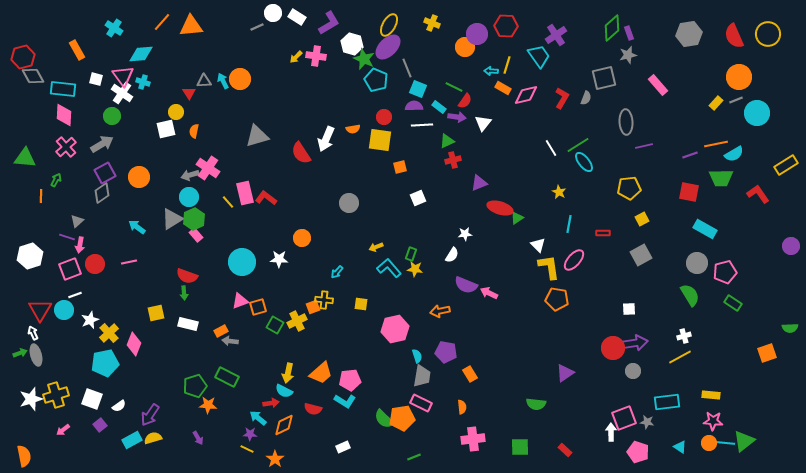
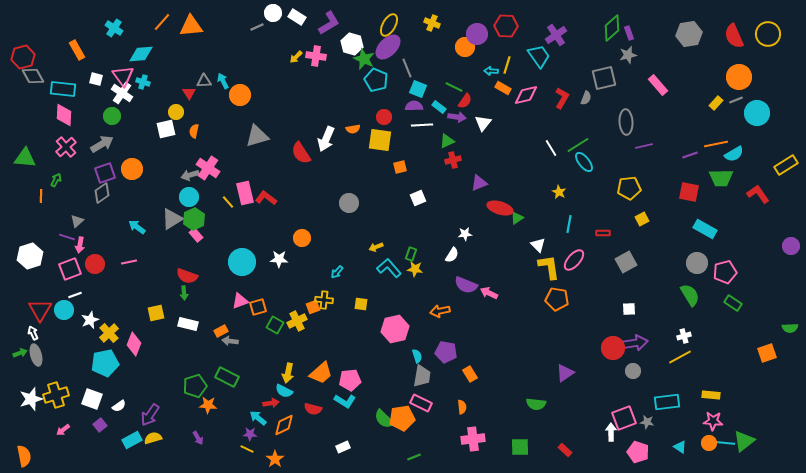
orange circle at (240, 79): moved 16 px down
purple square at (105, 173): rotated 10 degrees clockwise
orange circle at (139, 177): moved 7 px left, 8 px up
gray square at (641, 255): moved 15 px left, 7 px down
